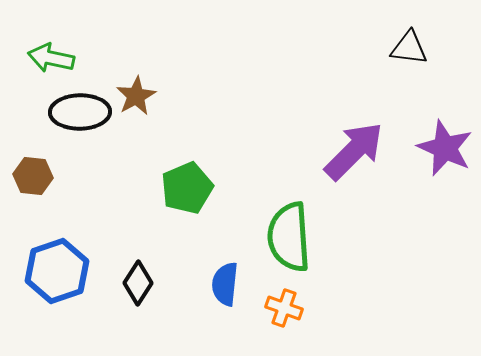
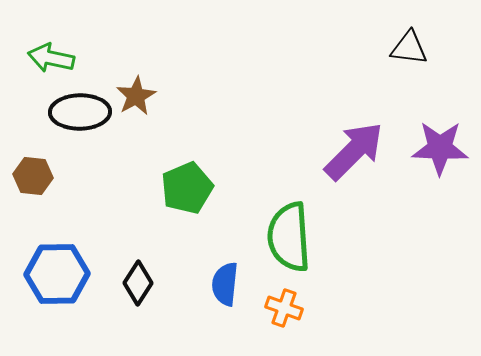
purple star: moved 5 px left; rotated 22 degrees counterclockwise
blue hexagon: moved 3 px down; rotated 18 degrees clockwise
